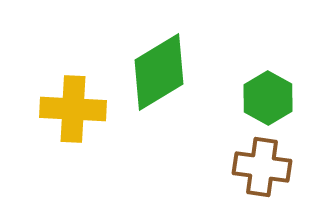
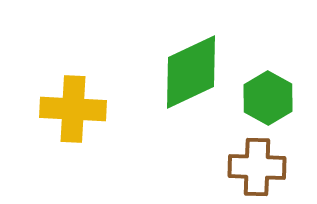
green diamond: moved 32 px right; rotated 6 degrees clockwise
brown cross: moved 5 px left; rotated 6 degrees counterclockwise
